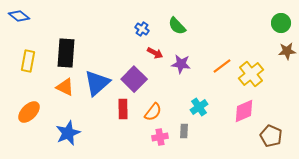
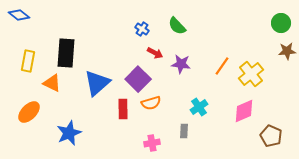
blue diamond: moved 1 px up
orange line: rotated 18 degrees counterclockwise
purple square: moved 4 px right
orange triangle: moved 13 px left, 4 px up
orange semicircle: moved 2 px left, 9 px up; rotated 36 degrees clockwise
blue star: moved 1 px right
pink cross: moved 8 px left, 6 px down
